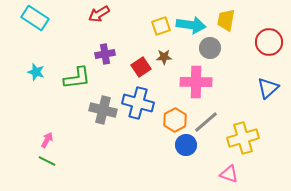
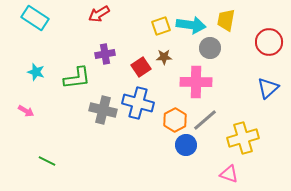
gray line: moved 1 px left, 2 px up
pink arrow: moved 21 px left, 29 px up; rotated 91 degrees clockwise
